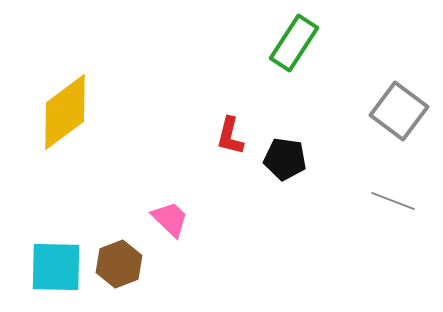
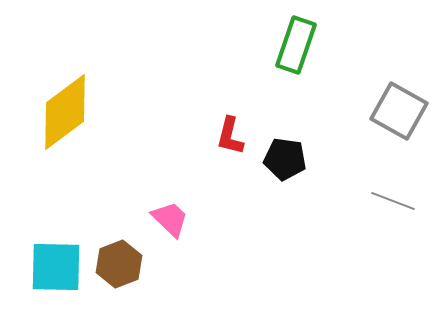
green rectangle: moved 2 px right, 2 px down; rotated 14 degrees counterclockwise
gray square: rotated 8 degrees counterclockwise
